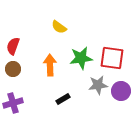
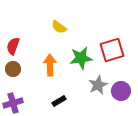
red square: moved 8 px up; rotated 25 degrees counterclockwise
gray star: rotated 18 degrees counterclockwise
black rectangle: moved 4 px left, 2 px down
